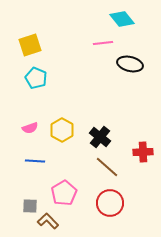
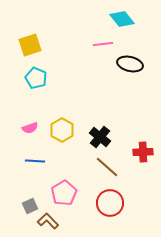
pink line: moved 1 px down
gray square: rotated 28 degrees counterclockwise
